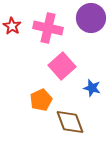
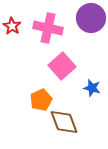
brown diamond: moved 6 px left
